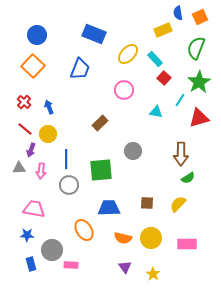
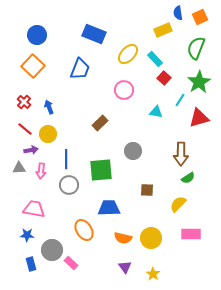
purple arrow at (31, 150): rotated 120 degrees counterclockwise
brown square at (147, 203): moved 13 px up
pink rectangle at (187, 244): moved 4 px right, 10 px up
pink rectangle at (71, 265): moved 2 px up; rotated 40 degrees clockwise
